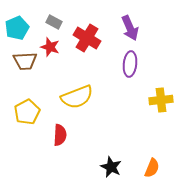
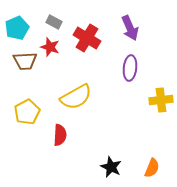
purple ellipse: moved 4 px down
yellow semicircle: moved 1 px left; rotated 8 degrees counterclockwise
